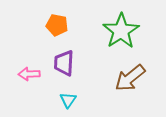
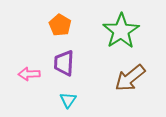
orange pentagon: moved 3 px right; rotated 20 degrees clockwise
